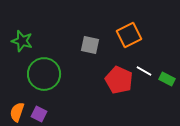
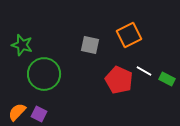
green star: moved 4 px down
orange semicircle: rotated 24 degrees clockwise
